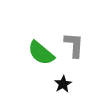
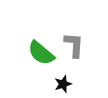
black star: rotated 12 degrees clockwise
